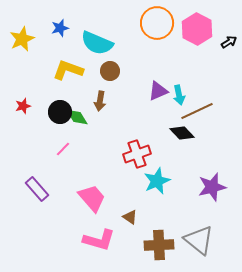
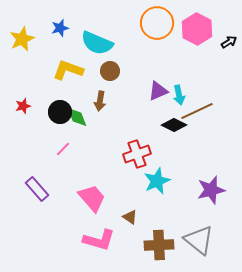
green diamond: rotated 10 degrees clockwise
black diamond: moved 8 px left, 8 px up; rotated 20 degrees counterclockwise
purple star: moved 1 px left, 3 px down
